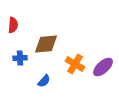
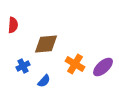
blue cross: moved 3 px right, 8 px down; rotated 24 degrees counterclockwise
